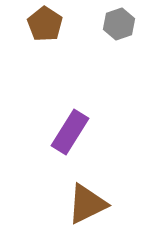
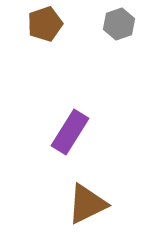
brown pentagon: rotated 20 degrees clockwise
